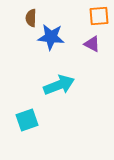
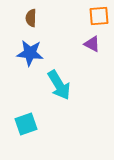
blue star: moved 21 px left, 16 px down
cyan arrow: rotated 80 degrees clockwise
cyan square: moved 1 px left, 4 px down
